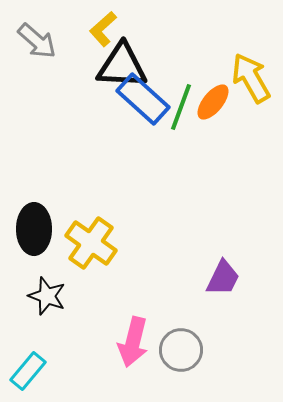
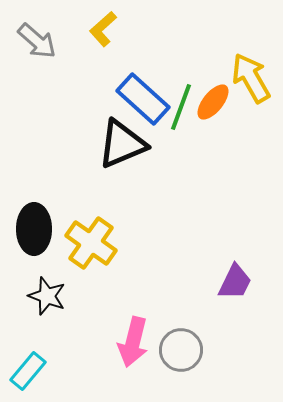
black triangle: moved 78 px down; rotated 26 degrees counterclockwise
purple trapezoid: moved 12 px right, 4 px down
